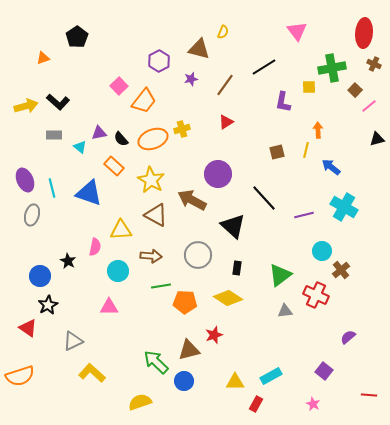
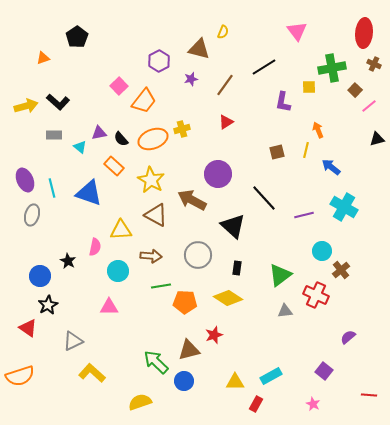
orange arrow at (318, 130): rotated 21 degrees counterclockwise
